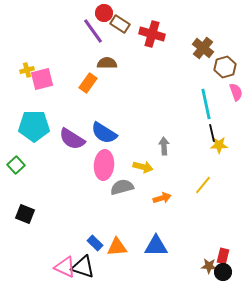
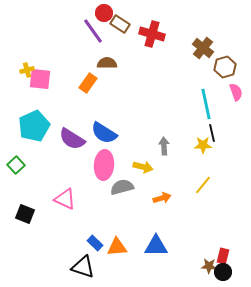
pink square: moved 2 px left; rotated 20 degrees clockwise
cyan pentagon: rotated 24 degrees counterclockwise
yellow star: moved 16 px left
pink triangle: moved 68 px up
